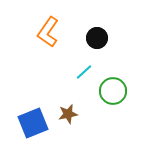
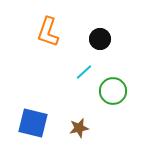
orange L-shape: rotated 16 degrees counterclockwise
black circle: moved 3 px right, 1 px down
brown star: moved 11 px right, 14 px down
blue square: rotated 36 degrees clockwise
